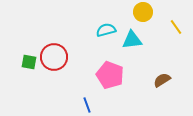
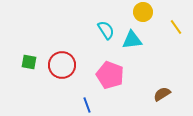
cyan semicircle: rotated 72 degrees clockwise
red circle: moved 8 px right, 8 px down
brown semicircle: moved 14 px down
